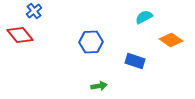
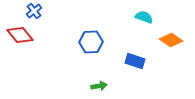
cyan semicircle: rotated 48 degrees clockwise
